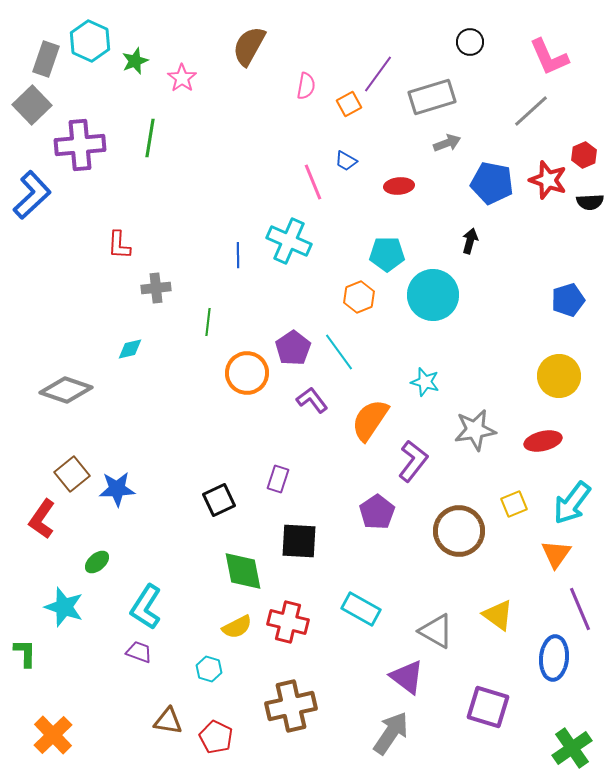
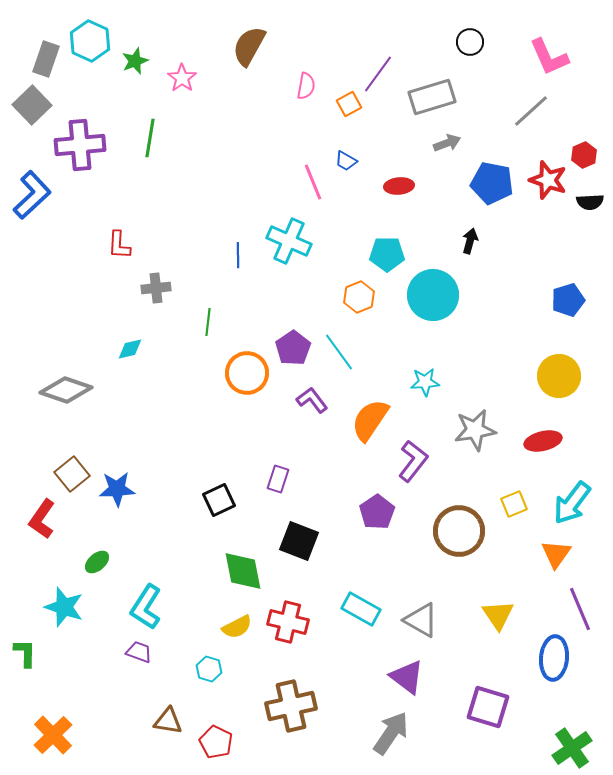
cyan star at (425, 382): rotated 20 degrees counterclockwise
black square at (299, 541): rotated 18 degrees clockwise
yellow triangle at (498, 615): rotated 20 degrees clockwise
gray triangle at (436, 631): moved 15 px left, 11 px up
red pentagon at (216, 737): moved 5 px down
